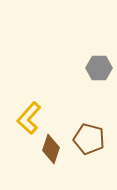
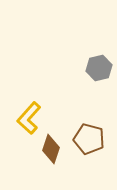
gray hexagon: rotated 15 degrees counterclockwise
